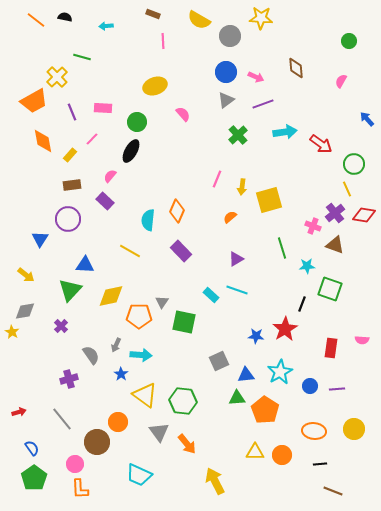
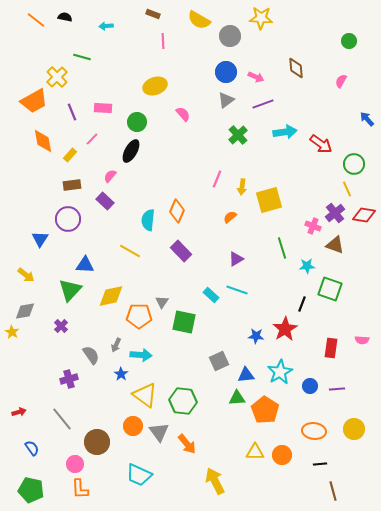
orange circle at (118, 422): moved 15 px right, 4 px down
green pentagon at (34, 478): moved 3 px left, 12 px down; rotated 25 degrees counterclockwise
brown line at (333, 491): rotated 54 degrees clockwise
